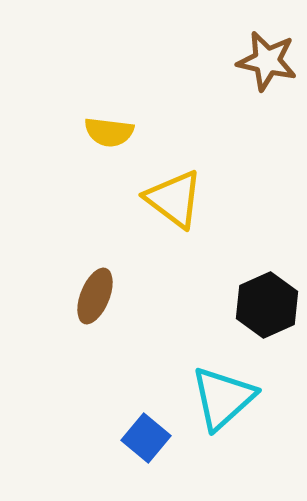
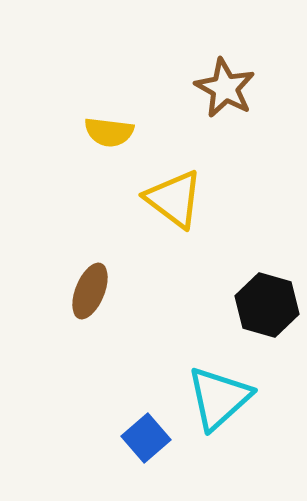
brown star: moved 42 px left, 27 px down; rotated 16 degrees clockwise
brown ellipse: moved 5 px left, 5 px up
black hexagon: rotated 20 degrees counterclockwise
cyan triangle: moved 4 px left
blue square: rotated 9 degrees clockwise
